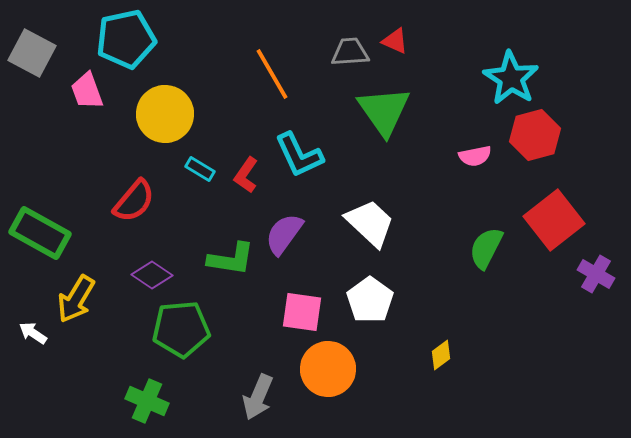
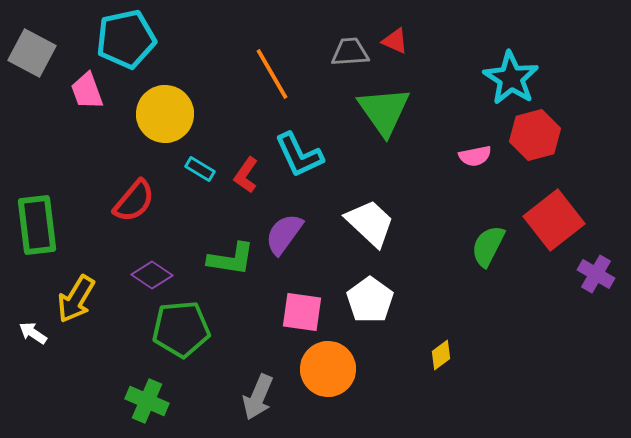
green rectangle: moved 3 px left, 8 px up; rotated 54 degrees clockwise
green semicircle: moved 2 px right, 2 px up
